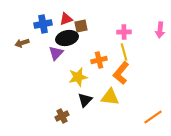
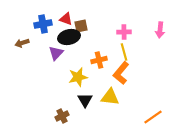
red triangle: rotated 40 degrees clockwise
black ellipse: moved 2 px right, 1 px up
black triangle: rotated 14 degrees counterclockwise
